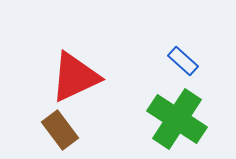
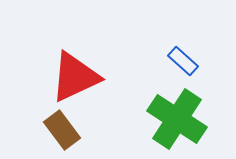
brown rectangle: moved 2 px right
